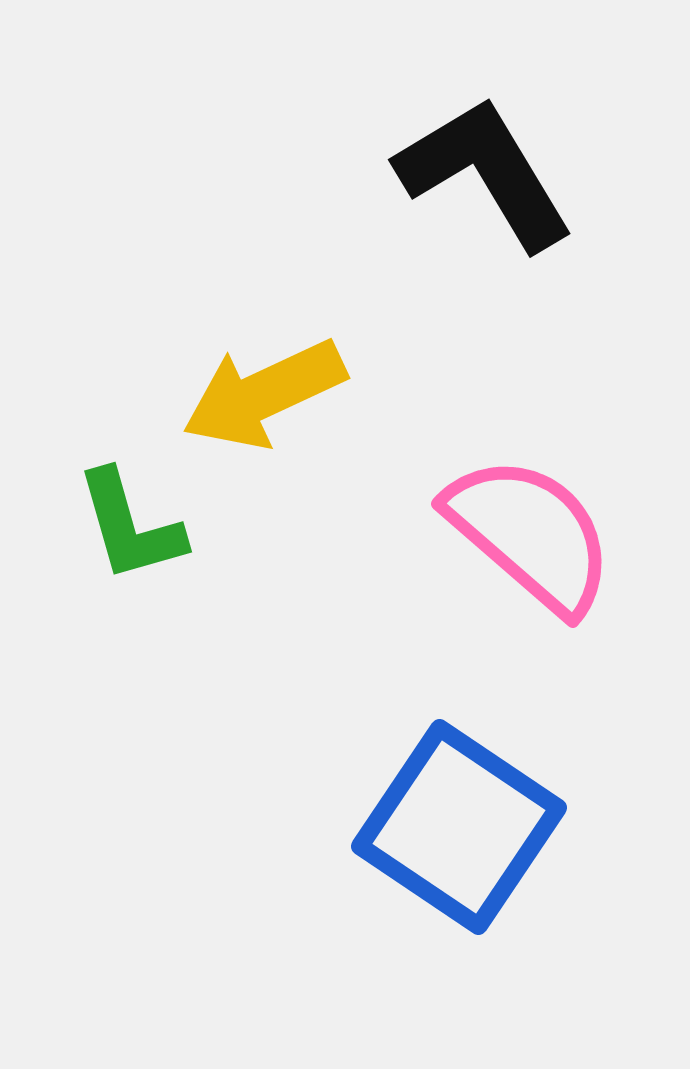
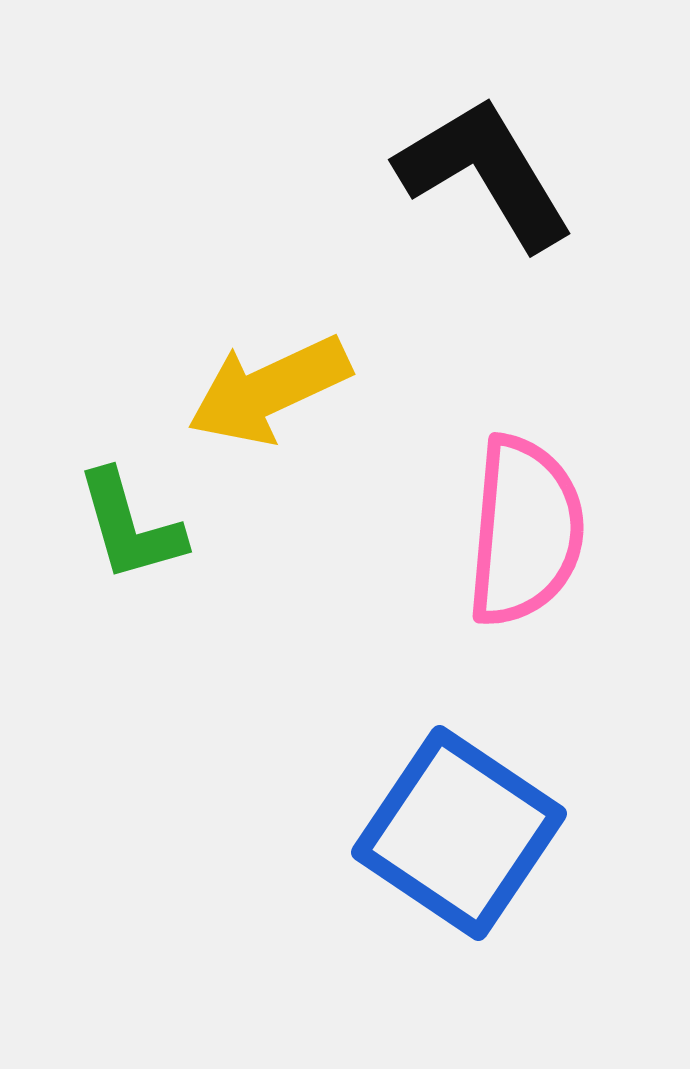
yellow arrow: moved 5 px right, 4 px up
pink semicircle: moved 5 px left, 3 px up; rotated 54 degrees clockwise
blue square: moved 6 px down
